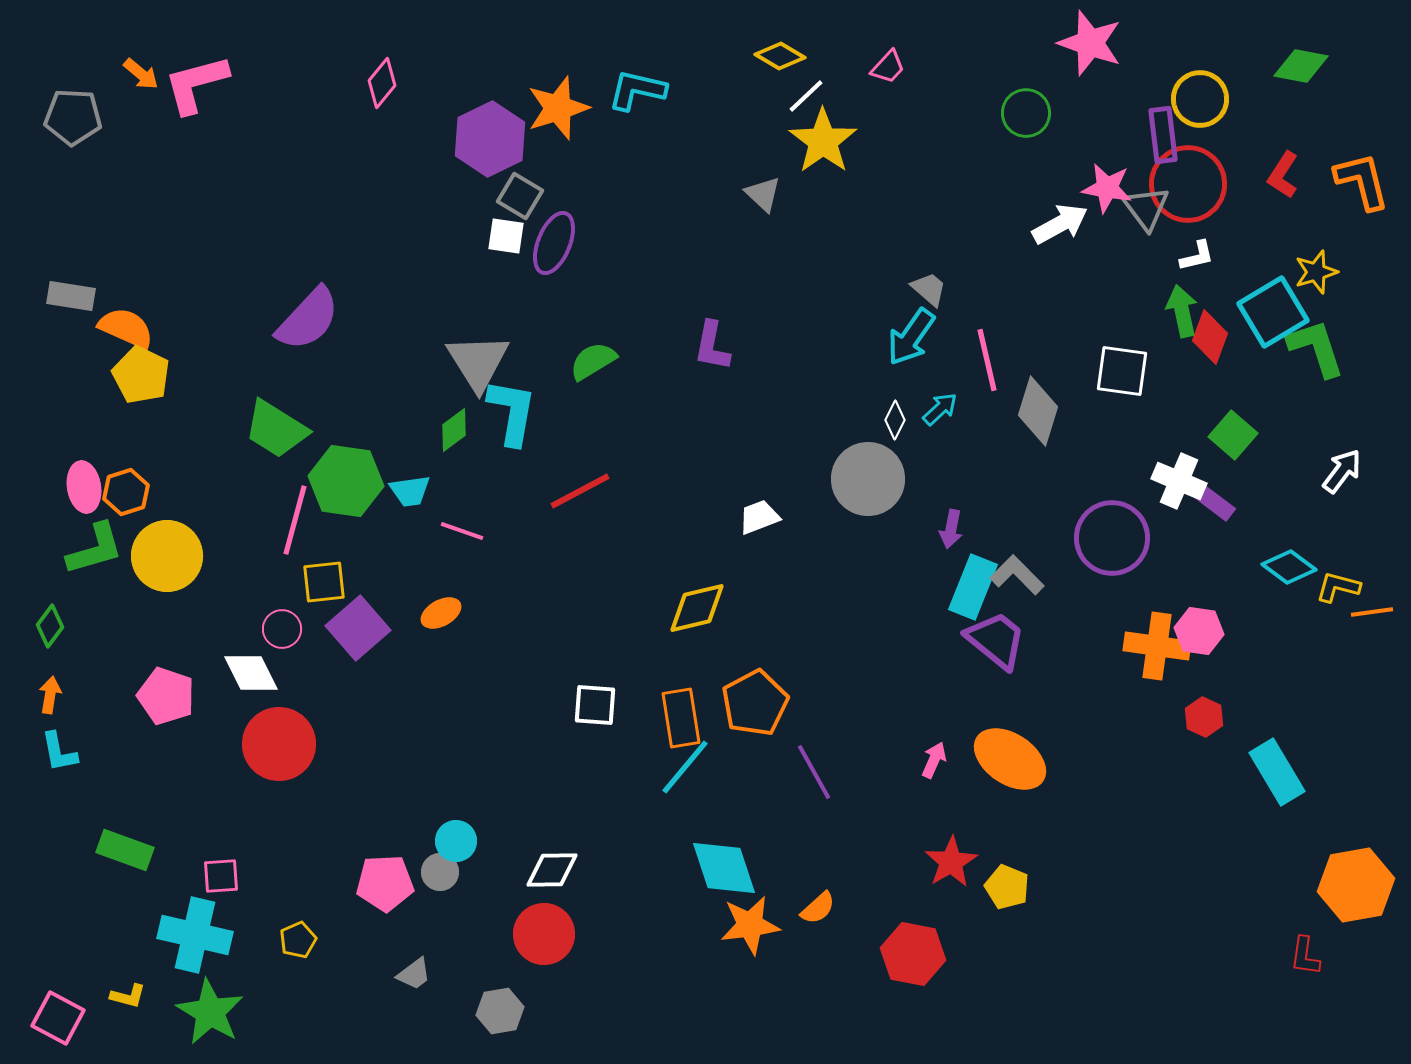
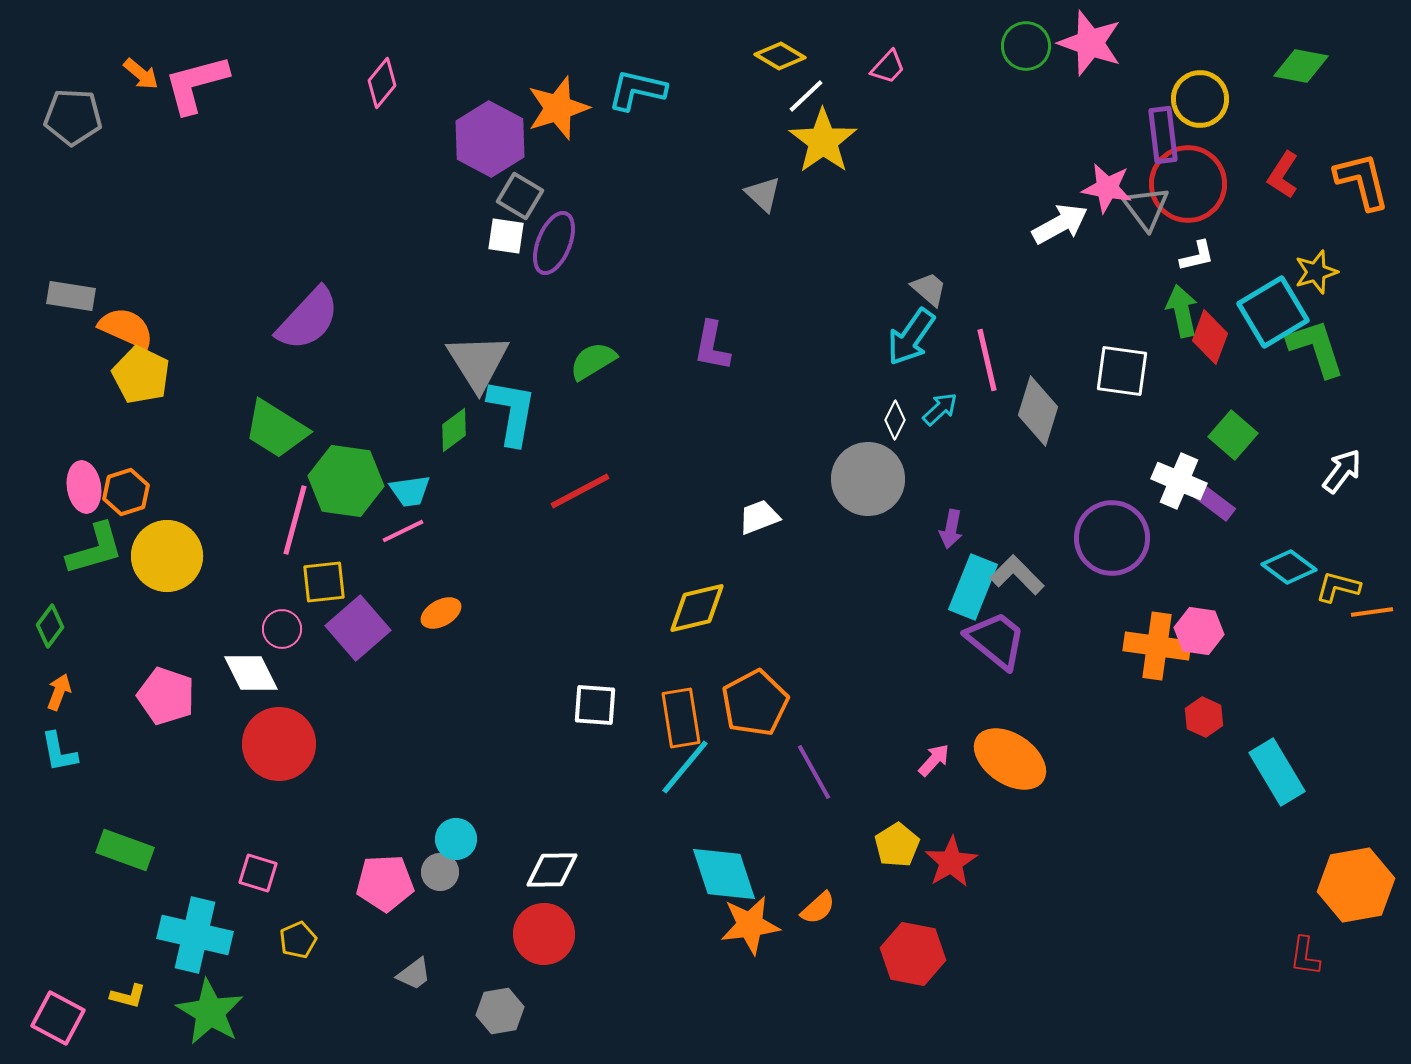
green circle at (1026, 113): moved 67 px up
purple hexagon at (490, 139): rotated 6 degrees counterclockwise
pink line at (462, 531): moved 59 px left; rotated 45 degrees counterclockwise
orange arrow at (50, 695): moved 9 px right, 3 px up; rotated 12 degrees clockwise
pink arrow at (934, 760): rotated 18 degrees clockwise
cyan circle at (456, 841): moved 2 px up
cyan diamond at (724, 868): moved 6 px down
pink square at (221, 876): moved 37 px right, 3 px up; rotated 21 degrees clockwise
yellow pentagon at (1007, 887): moved 110 px left, 42 px up; rotated 18 degrees clockwise
